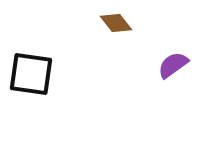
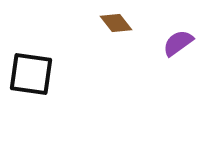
purple semicircle: moved 5 px right, 22 px up
